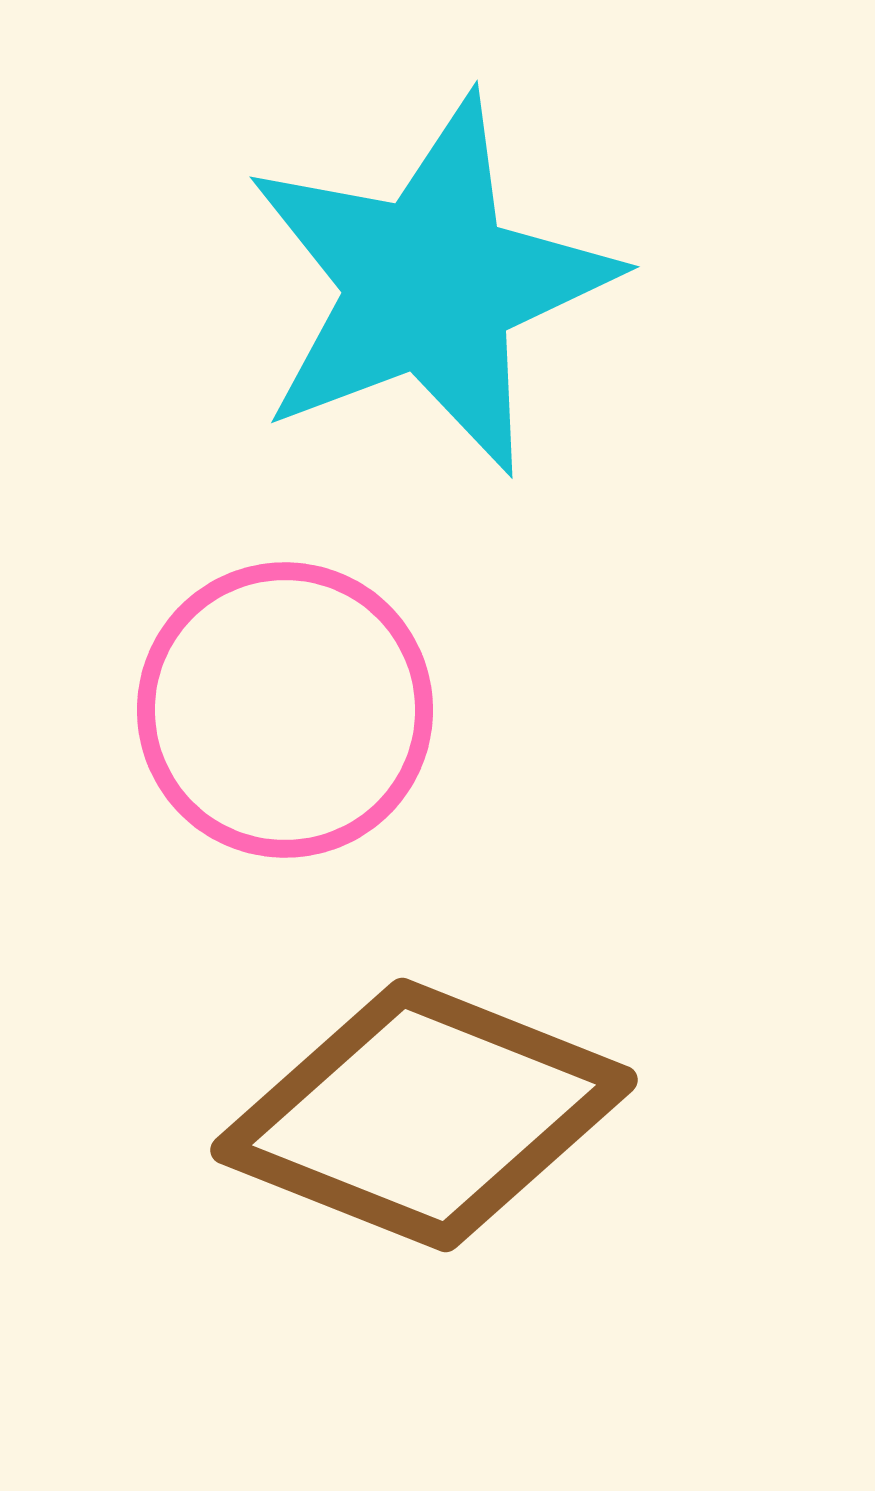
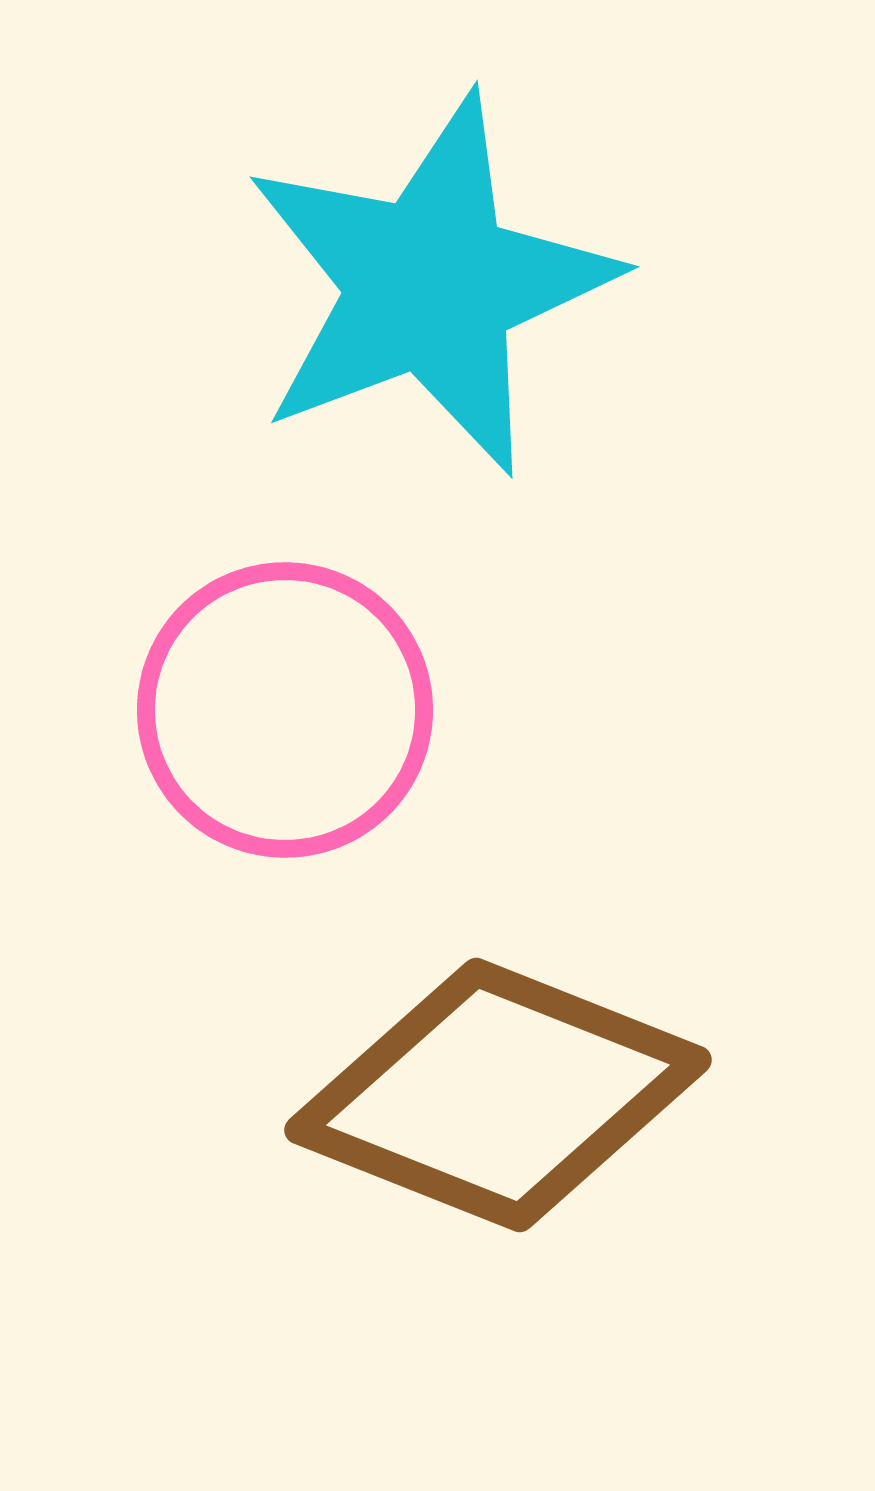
brown diamond: moved 74 px right, 20 px up
